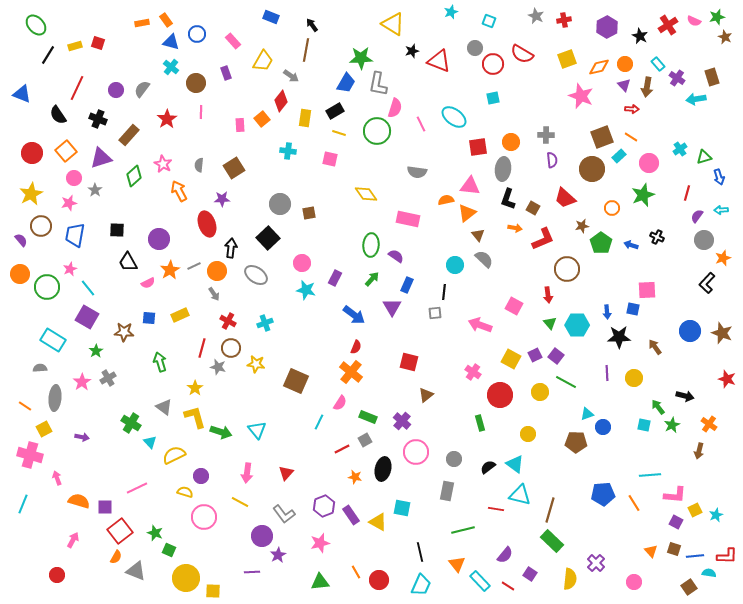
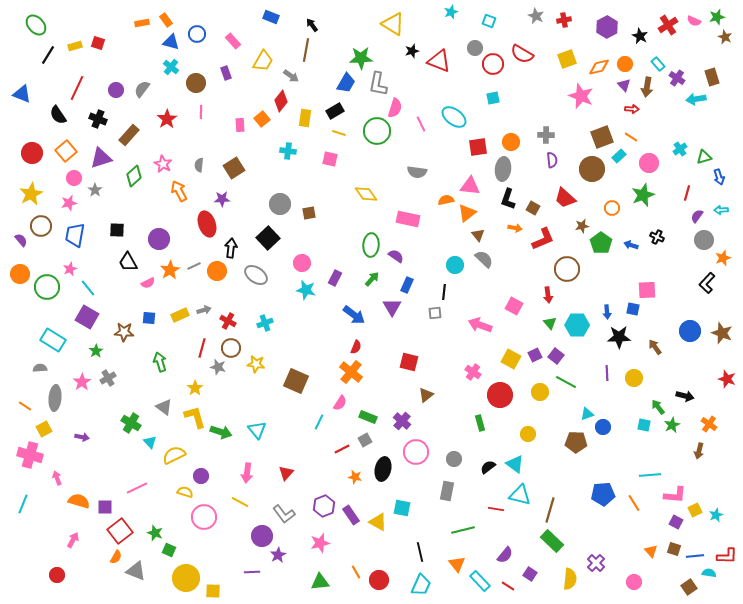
gray arrow at (214, 294): moved 10 px left, 16 px down; rotated 72 degrees counterclockwise
